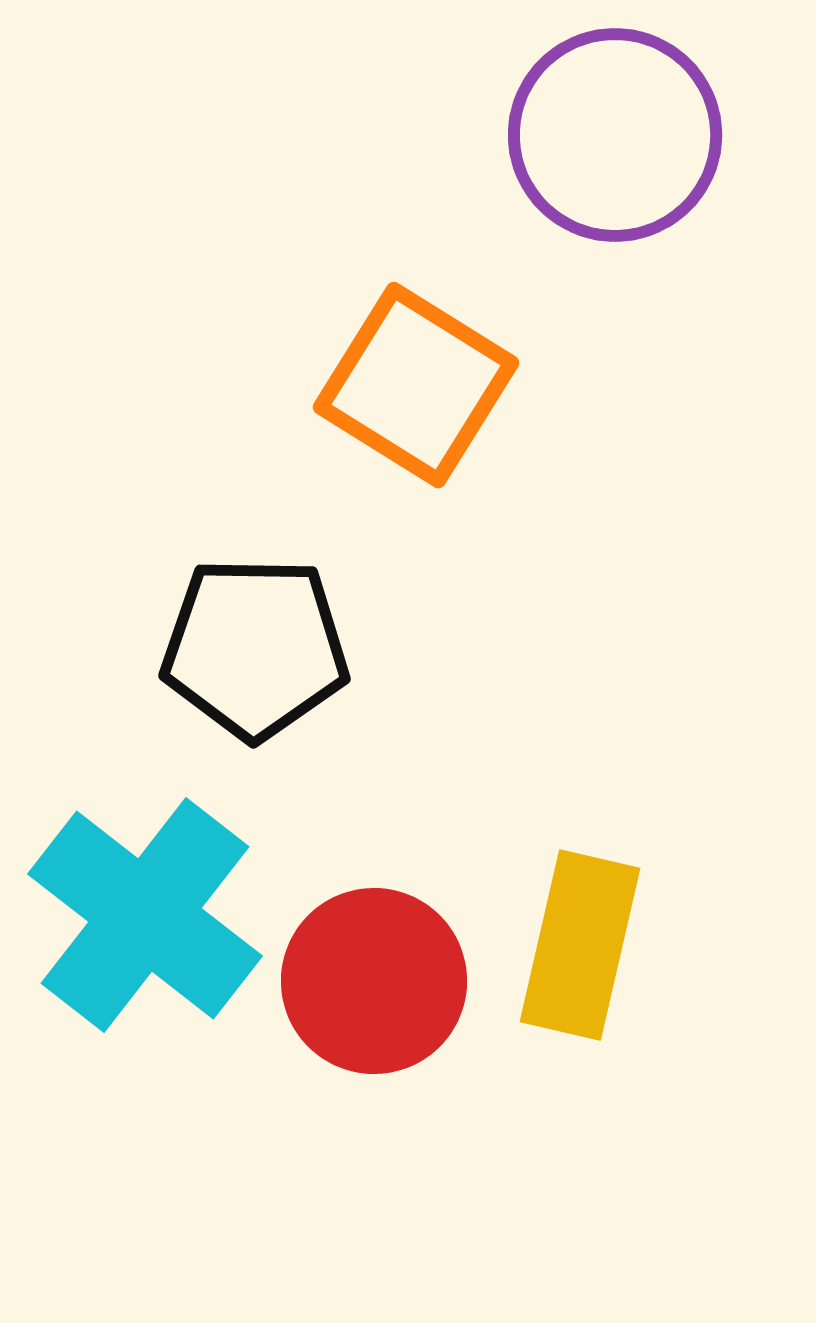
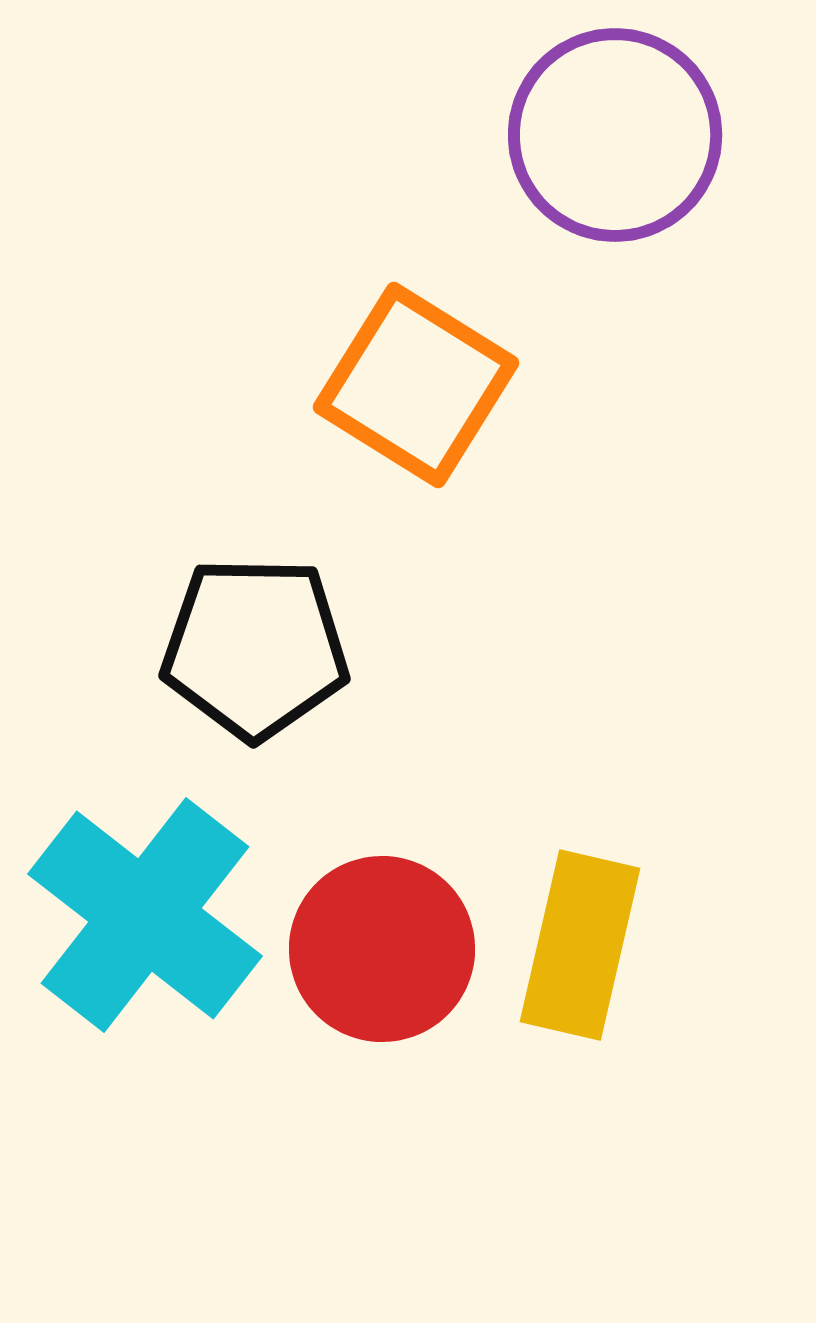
red circle: moved 8 px right, 32 px up
